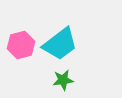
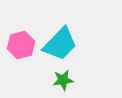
cyan trapezoid: rotated 9 degrees counterclockwise
